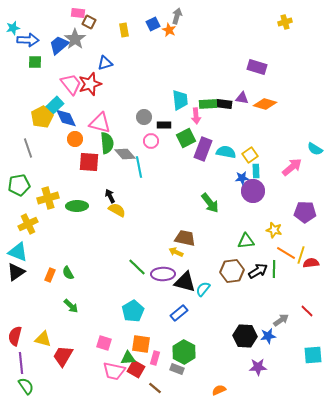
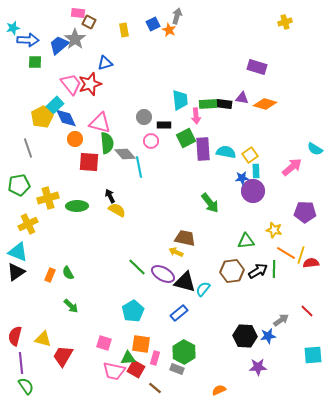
purple rectangle at (203, 149): rotated 25 degrees counterclockwise
purple ellipse at (163, 274): rotated 30 degrees clockwise
